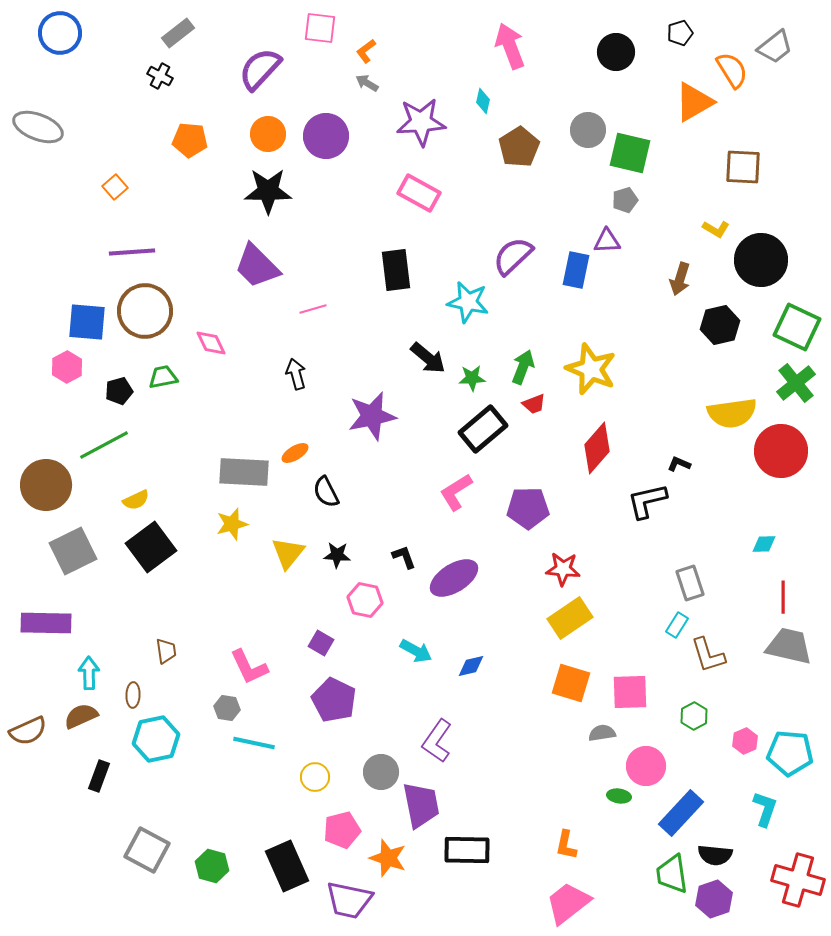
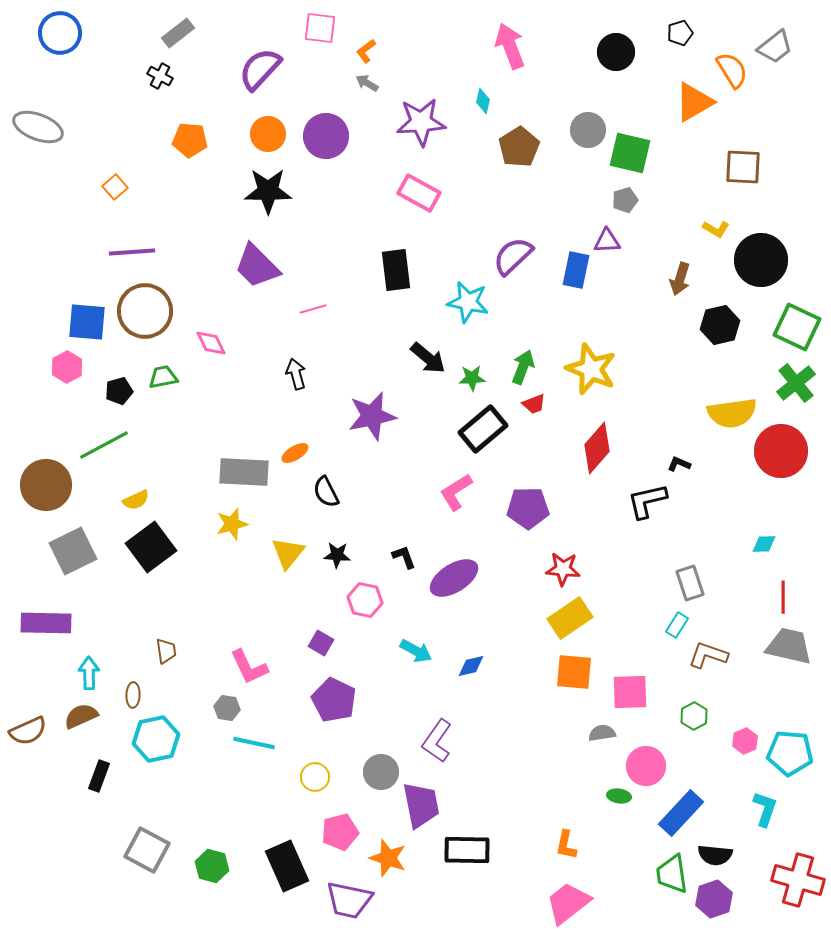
brown L-shape at (708, 655): rotated 126 degrees clockwise
orange square at (571, 683): moved 3 px right, 11 px up; rotated 12 degrees counterclockwise
pink pentagon at (342, 830): moved 2 px left, 2 px down
